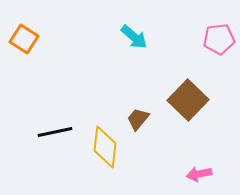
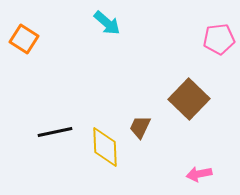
cyan arrow: moved 27 px left, 14 px up
brown square: moved 1 px right, 1 px up
brown trapezoid: moved 2 px right, 8 px down; rotated 15 degrees counterclockwise
yellow diamond: rotated 9 degrees counterclockwise
